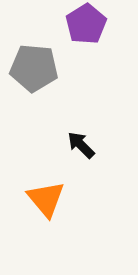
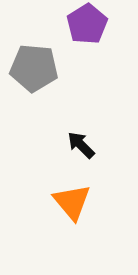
purple pentagon: moved 1 px right
orange triangle: moved 26 px right, 3 px down
